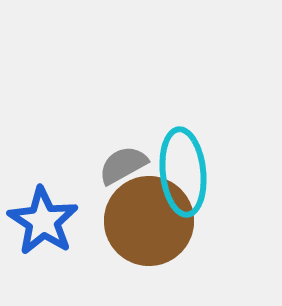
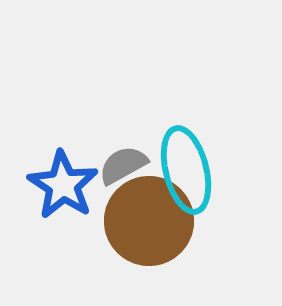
cyan ellipse: moved 3 px right, 2 px up; rotated 8 degrees counterclockwise
blue star: moved 20 px right, 36 px up
